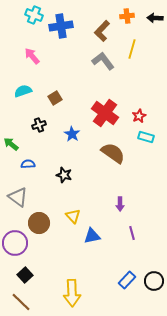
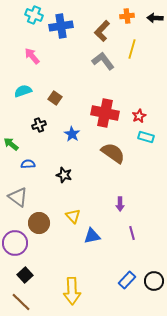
brown square: rotated 24 degrees counterclockwise
red cross: rotated 24 degrees counterclockwise
yellow arrow: moved 2 px up
